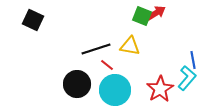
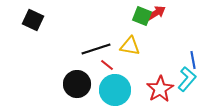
cyan L-shape: moved 1 px down
